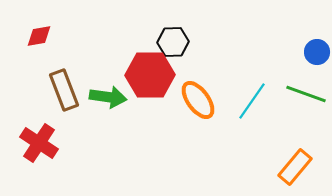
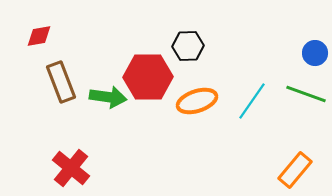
black hexagon: moved 15 px right, 4 px down
blue circle: moved 2 px left, 1 px down
red hexagon: moved 2 px left, 2 px down
brown rectangle: moved 3 px left, 8 px up
orange ellipse: moved 1 px left, 1 px down; rotated 72 degrees counterclockwise
red cross: moved 32 px right, 25 px down; rotated 6 degrees clockwise
orange rectangle: moved 3 px down
